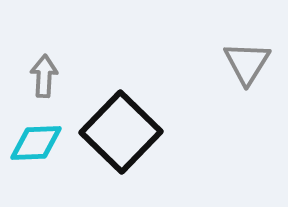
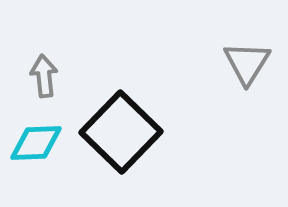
gray arrow: rotated 9 degrees counterclockwise
